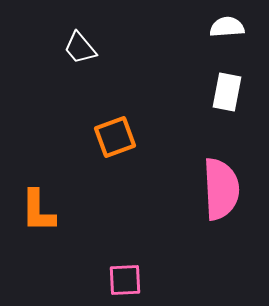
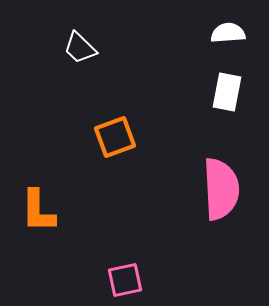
white semicircle: moved 1 px right, 6 px down
white trapezoid: rotated 6 degrees counterclockwise
pink square: rotated 9 degrees counterclockwise
